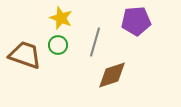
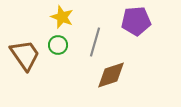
yellow star: moved 1 px right, 1 px up
brown trapezoid: rotated 36 degrees clockwise
brown diamond: moved 1 px left
